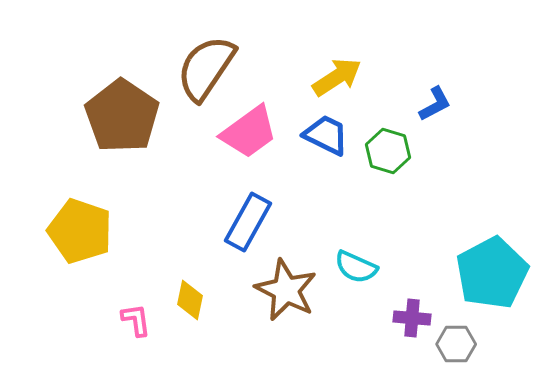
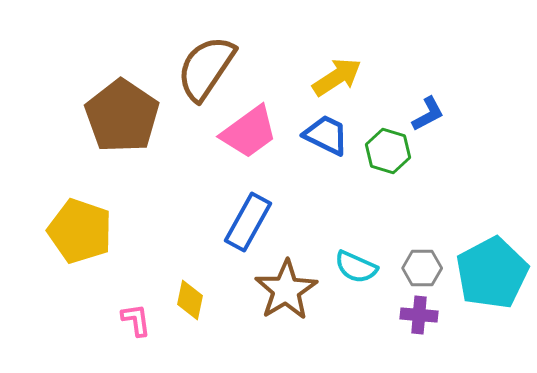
blue L-shape: moved 7 px left, 10 px down
brown star: rotated 14 degrees clockwise
purple cross: moved 7 px right, 3 px up
gray hexagon: moved 34 px left, 76 px up
